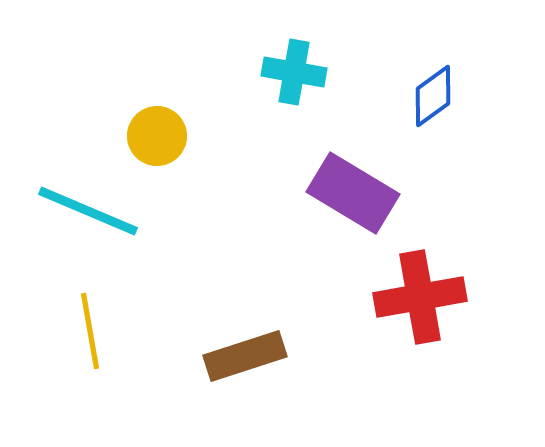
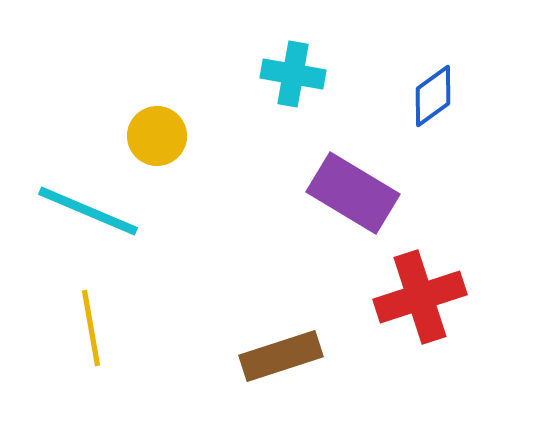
cyan cross: moved 1 px left, 2 px down
red cross: rotated 8 degrees counterclockwise
yellow line: moved 1 px right, 3 px up
brown rectangle: moved 36 px right
